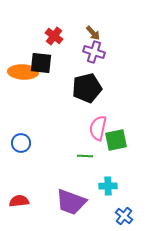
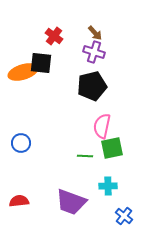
brown arrow: moved 2 px right
orange ellipse: rotated 20 degrees counterclockwise
black pentagon: moved 5 px right, 2 px up
pink semicircle: moved 4 px right, 2 px up
green square: moved 4 px left, 8 px down
